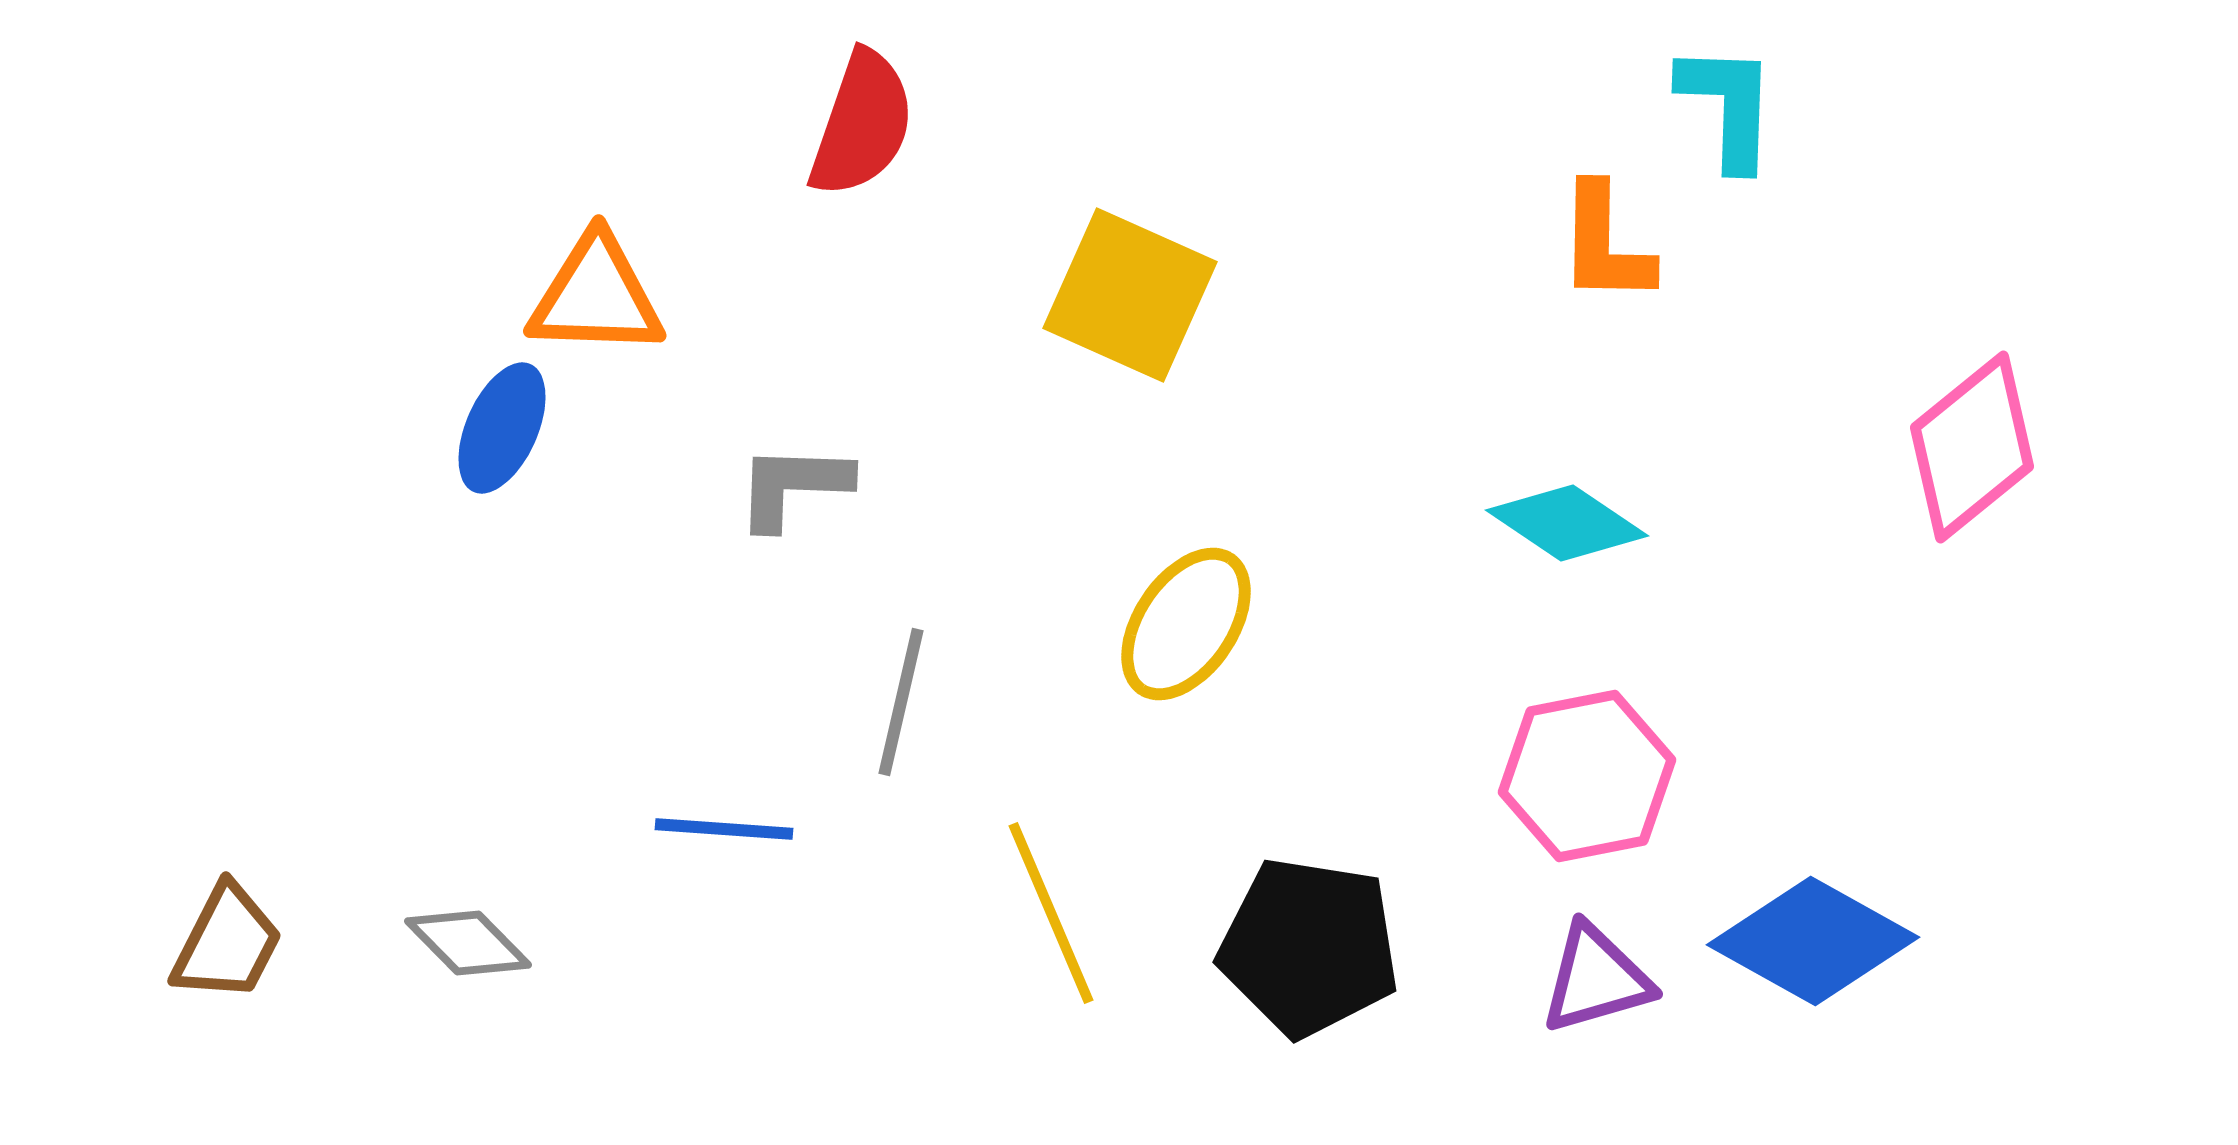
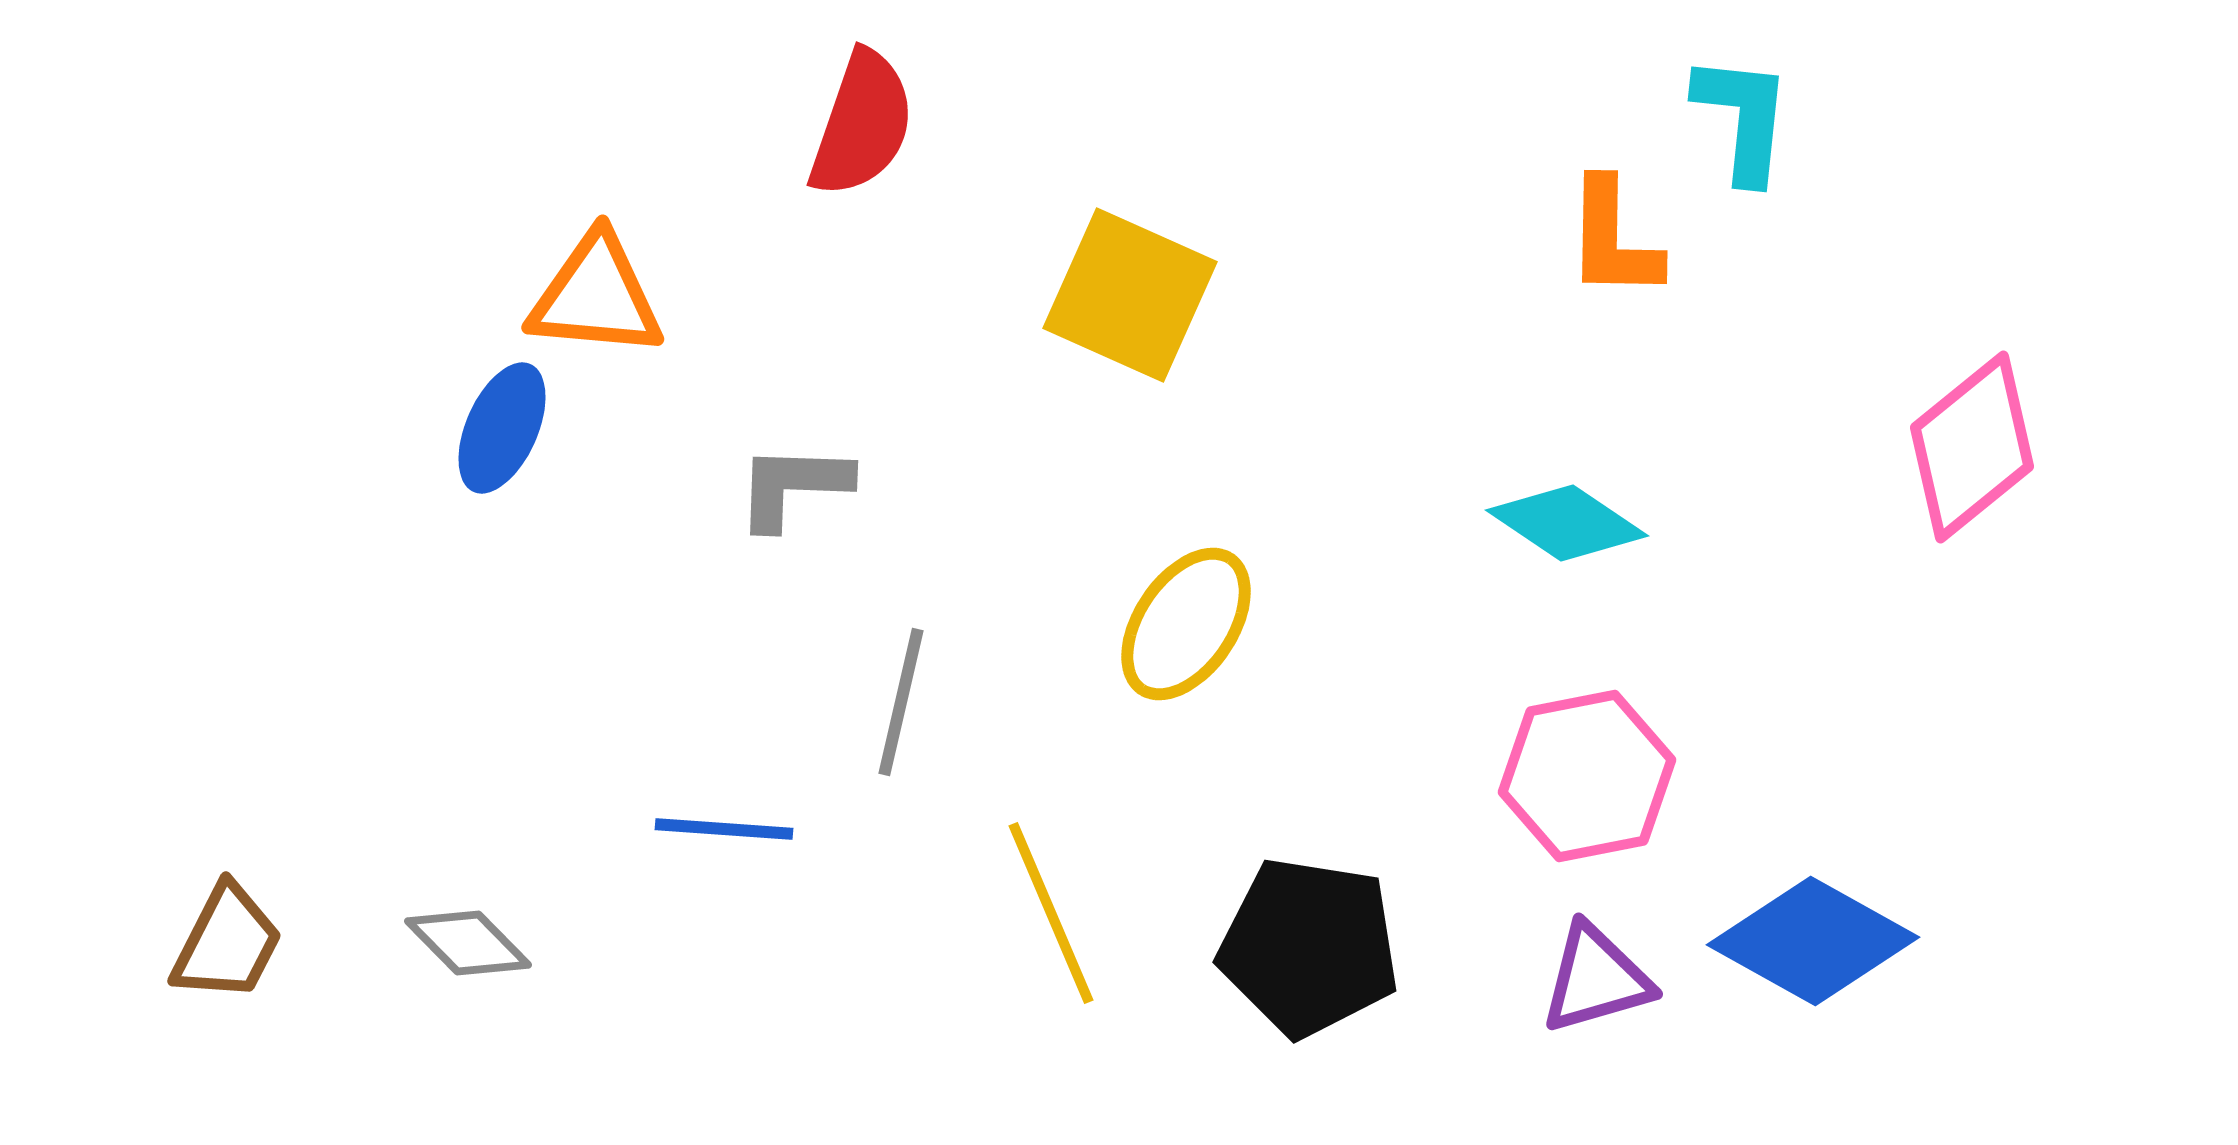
cyan L-shape: moved 15 px right, 12 px down; rotated 4 degrees clockwise
orange L-shape: moved 8 px right, 5 px up
orange triangle: rotated 3 degrees clockwise
